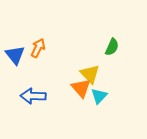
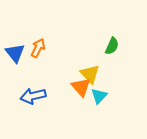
green semicircle: moved 1 px up
blue triangle: moved 2 px up
orange triangle: moved 1 px up
blue arrow: rotated 15 degrees counterclockwise
